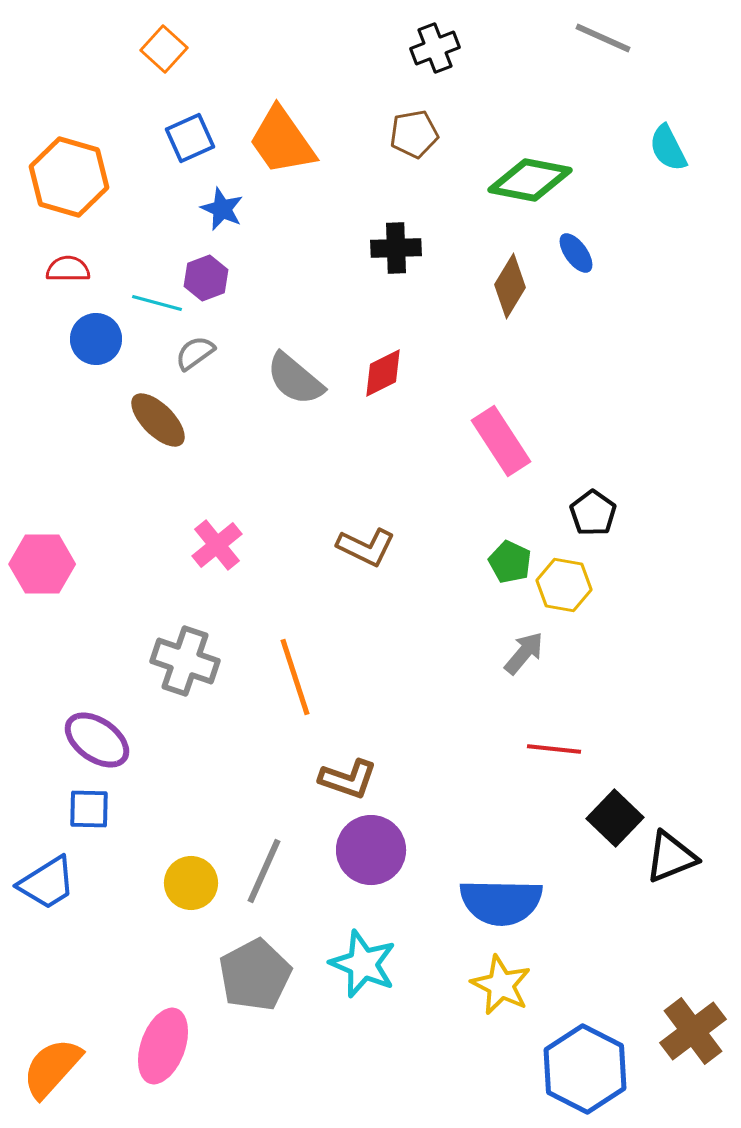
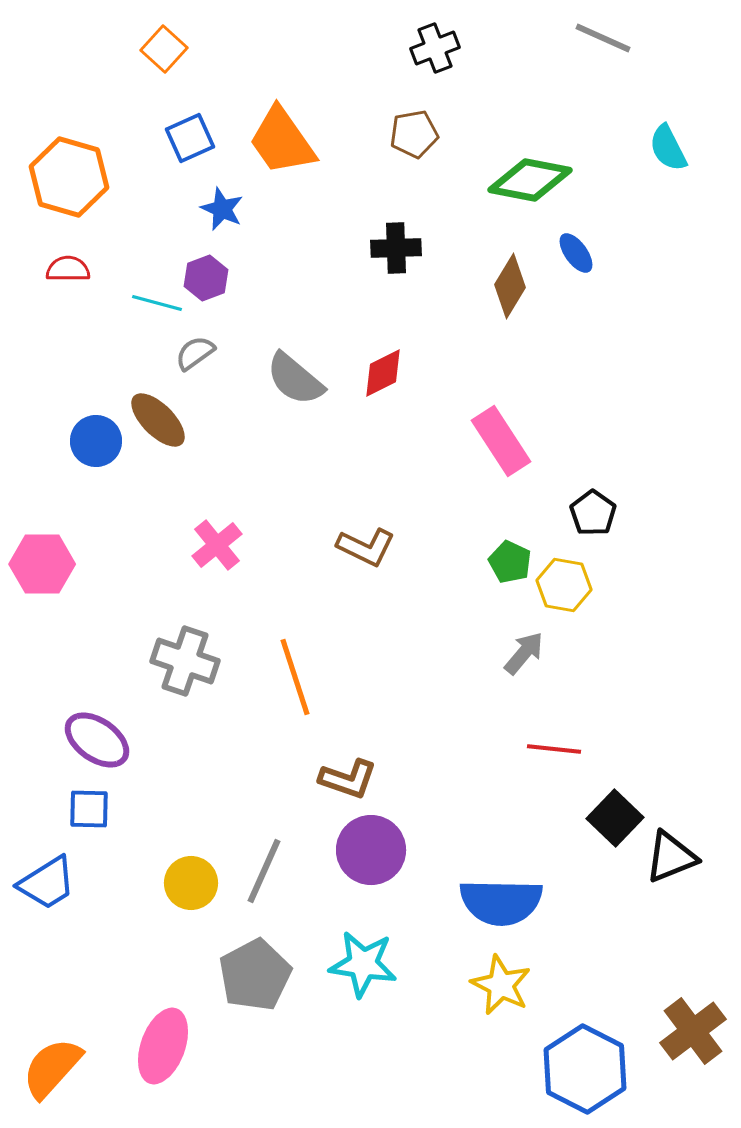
blue circle at (96, 339): moved 102 px down
cyan star at (363, 964): rotated 14 degrees counterclockwise
